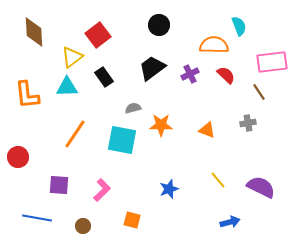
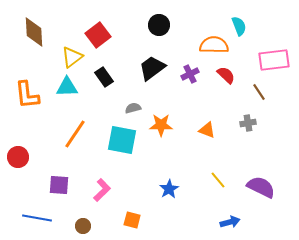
pink rectangle: moved 2 px right, 2 px up
blue star: rotated 12 degrees counterclockwise
